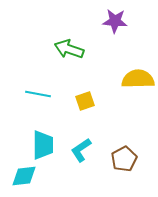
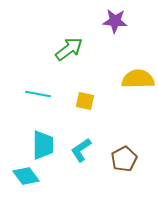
green arrow: rotated 124 degrees clockwise
yellow square: rotated 30 degrees clockwise
cyan diamond: moved 2 px right; rotated 60 degrees clockwise
